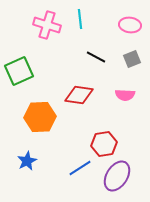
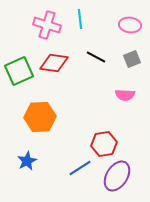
red diamond: moved 25 px left, 32 px up
